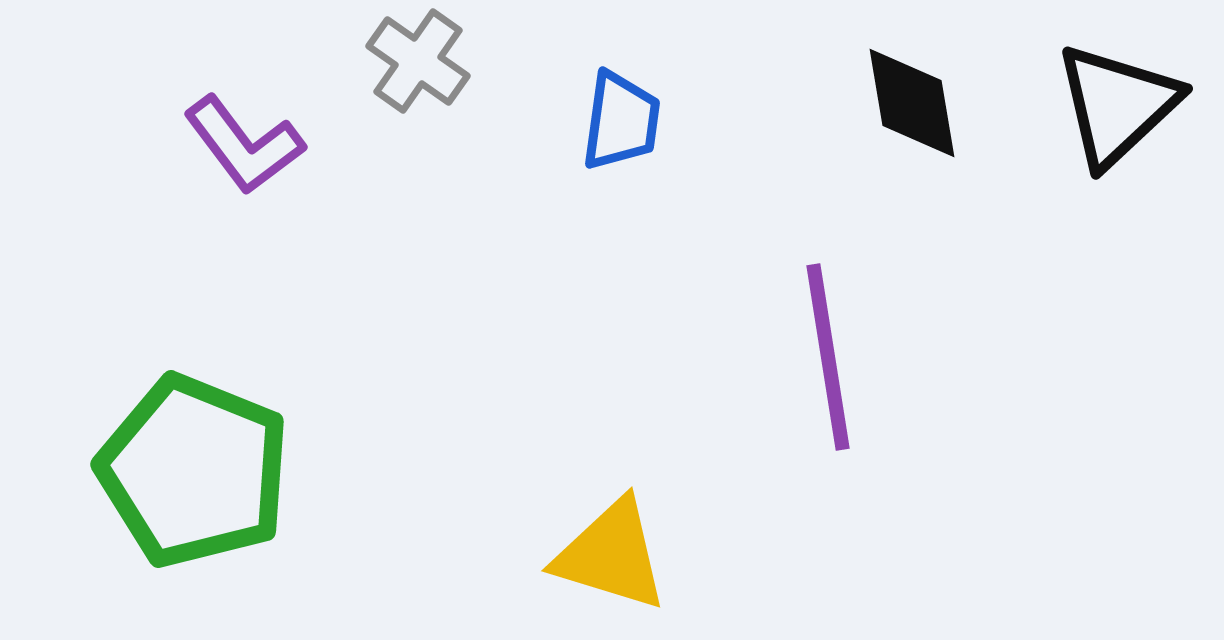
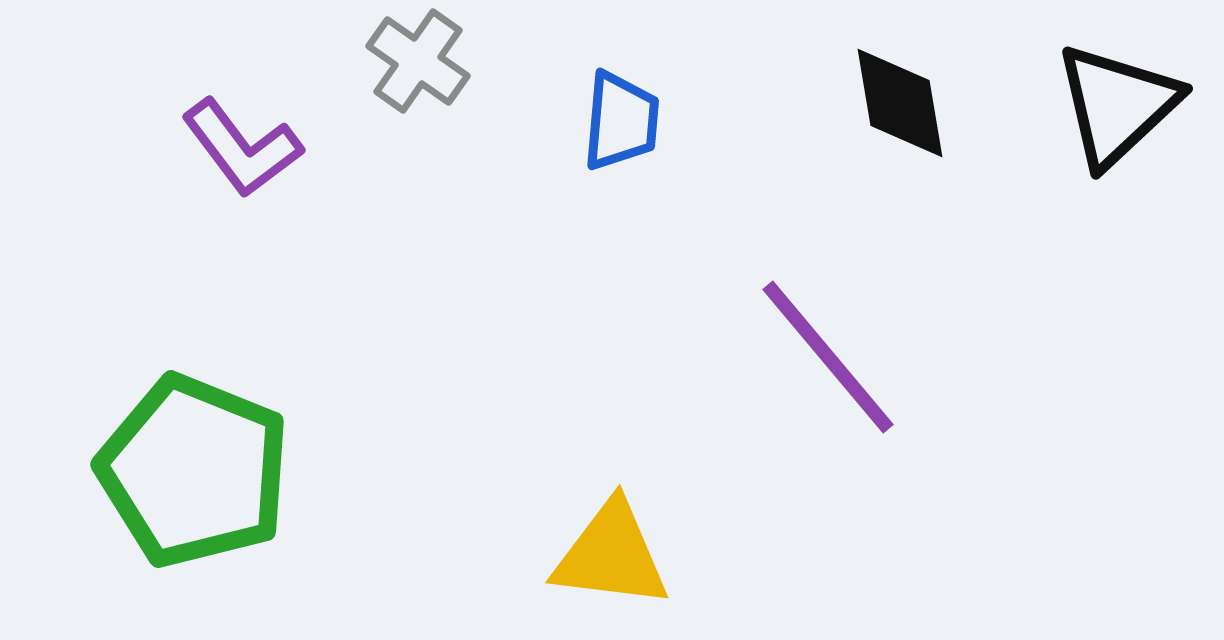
black diamond: moved 12 px left
blue trapezoid: rotated 3 degrees counterclockwise
purple L-shape: moved 2 px left, 3 px down
purple line: rotated 31 degrees counterclockwise
yellow triangle: rotated 10 degrees counterclockwise
